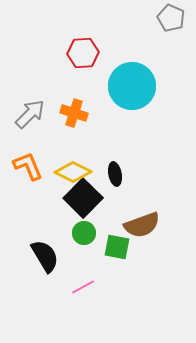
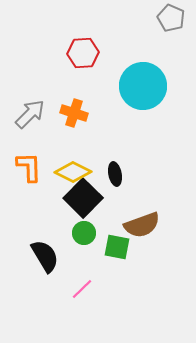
cyan circle: moved 11 px right
orange L-shape: moved 1 px right, 1 px down; rotated 20 degrees clockwise
pink line: moved 1 px left, 2 px down; rotated 15 degrees counterclockwise
